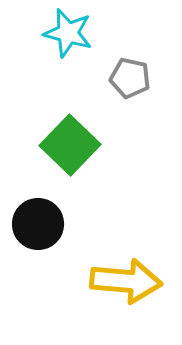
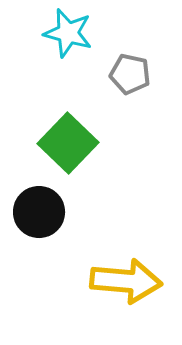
gray pentagon: moved 4 px up
green square: moved 2 px left, 2 px up
black circle: moved 1 px right, 12 px up
